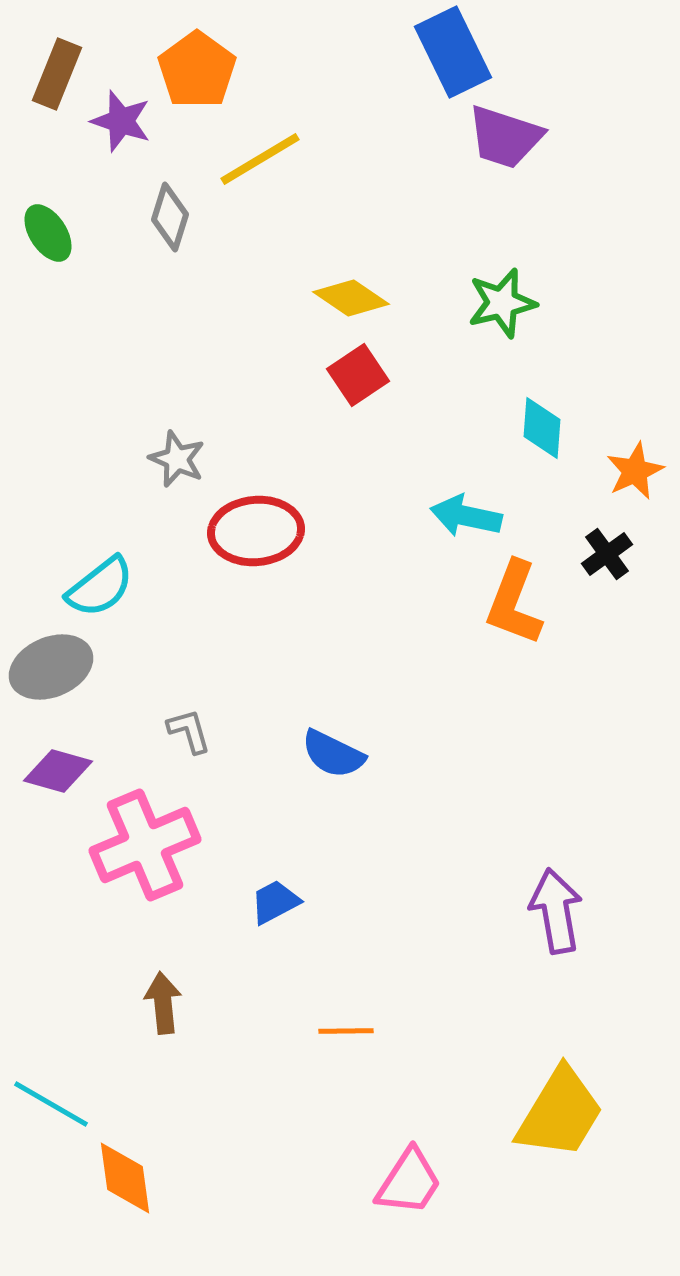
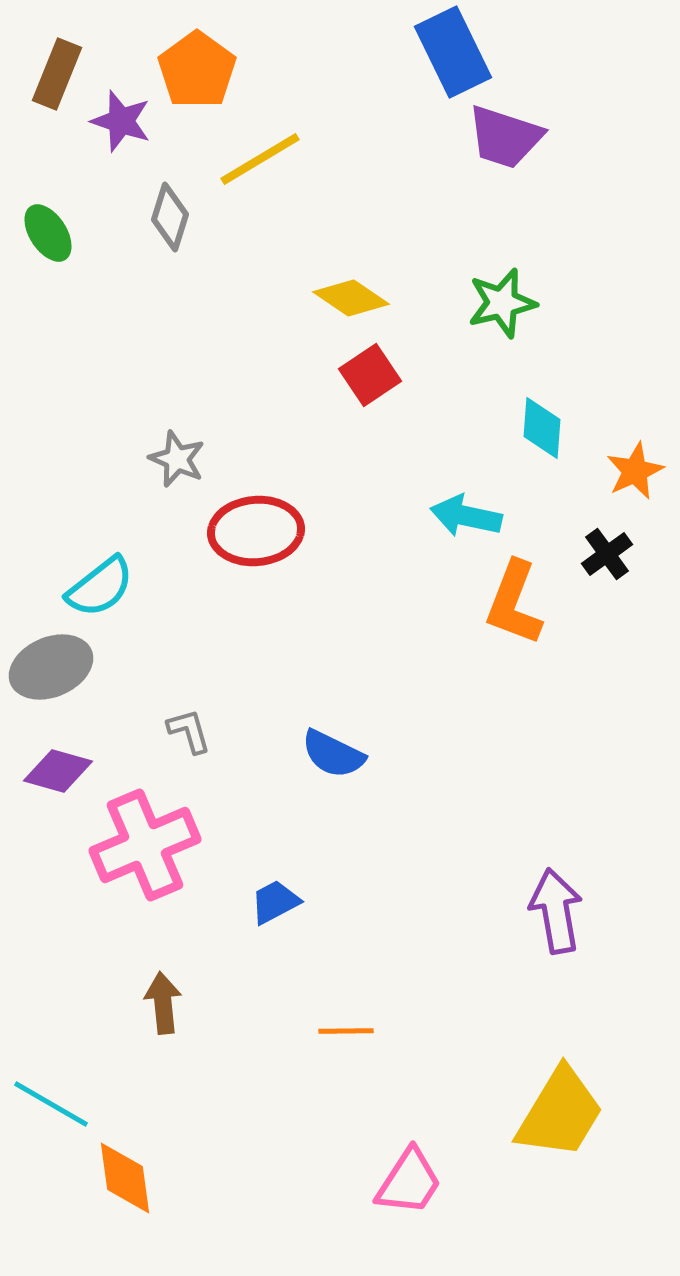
red square: moved 12 px right
